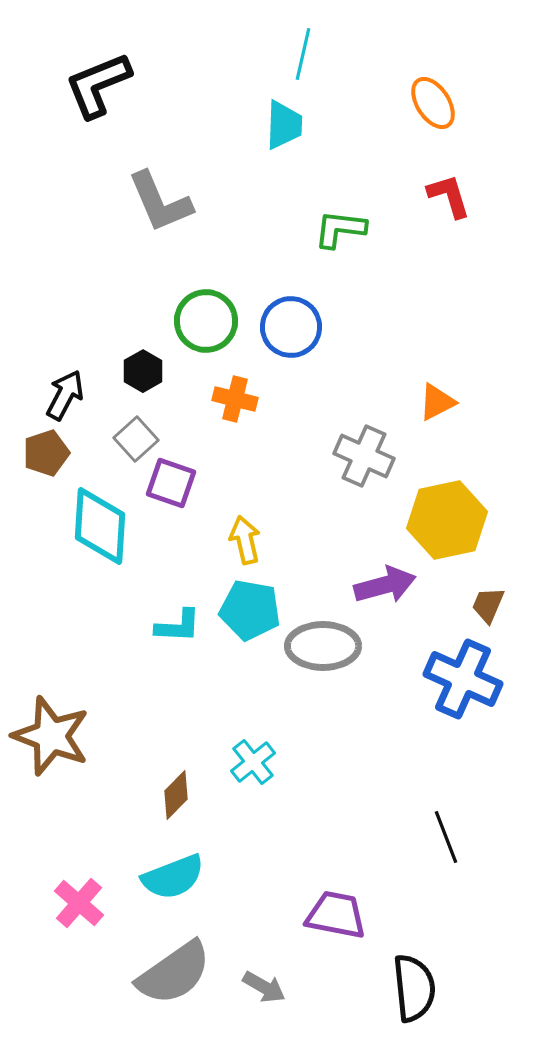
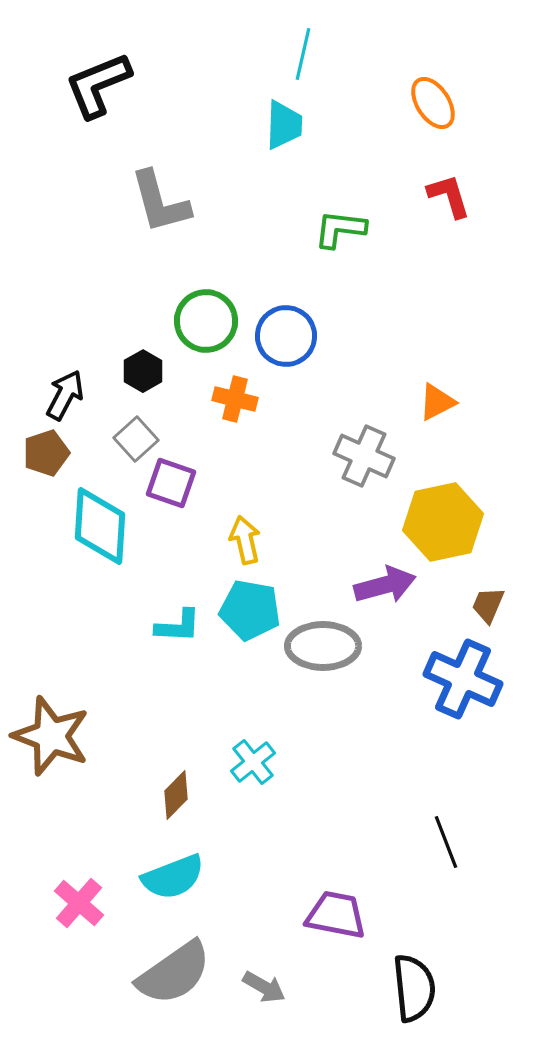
gray L-shape: rotated 8 degrees clockwise
blue circle: moved 5 px left, 9 px down
yellow hexagon: moved 4 px left, 2 px down
black line: moved 5 px down
